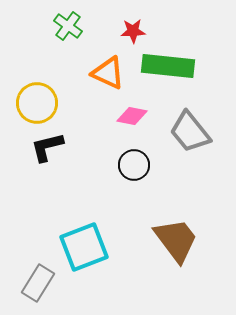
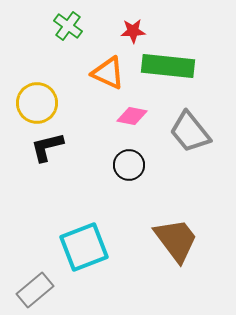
black circle: moved 5 px left
gray rectangle: moved 3 px left, 7 px down; rotated 18 degrees clockwise
